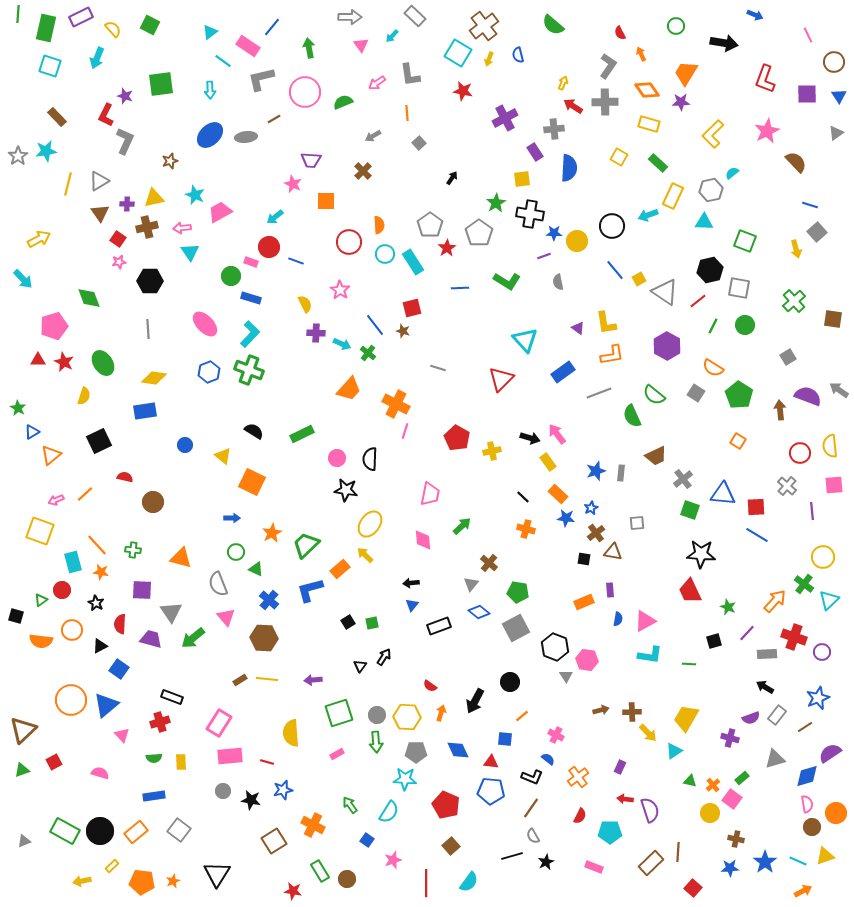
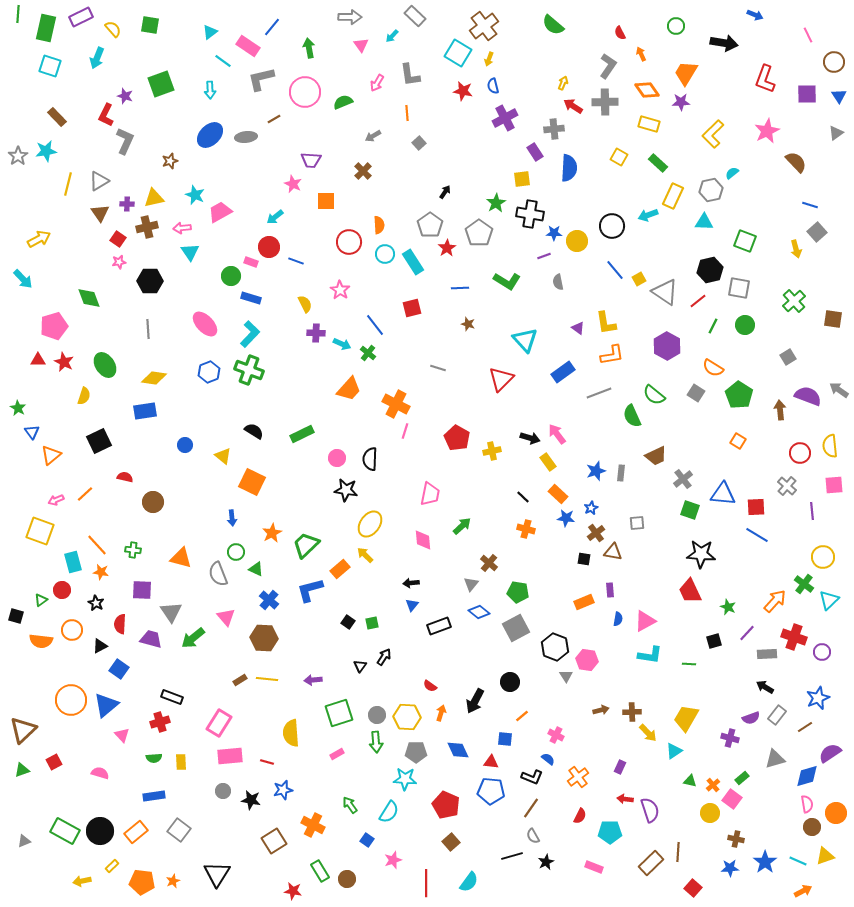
green square at (150, 25): rotated 18 degrees counterclockwise
blue semicircle at (518, 55): moved 25 px left, 31 px down
pink arrow at (377, 83): rotated 24 degrees counterclockwise
green square at (161, 84): rotated 12 degrees counterclockwise
black arrow at (452, 178): moved 7 px left, 14 px down
brown star at (403, 331): moved 65 px right, 7 px up
green ellipse at (103, 363): moved 2 px right, 2 px down
blue triangle at (32, 432): rotated 35 degrees counterclockwise
blue arrow at (232, 518): rotated 84 degrees clockwise
gray semicircle at (218, 584): moved 10 px up
black square at (348, 622): rotated 24 degrees counterclockwise
brown square at (451, 846): moved 4 px up
